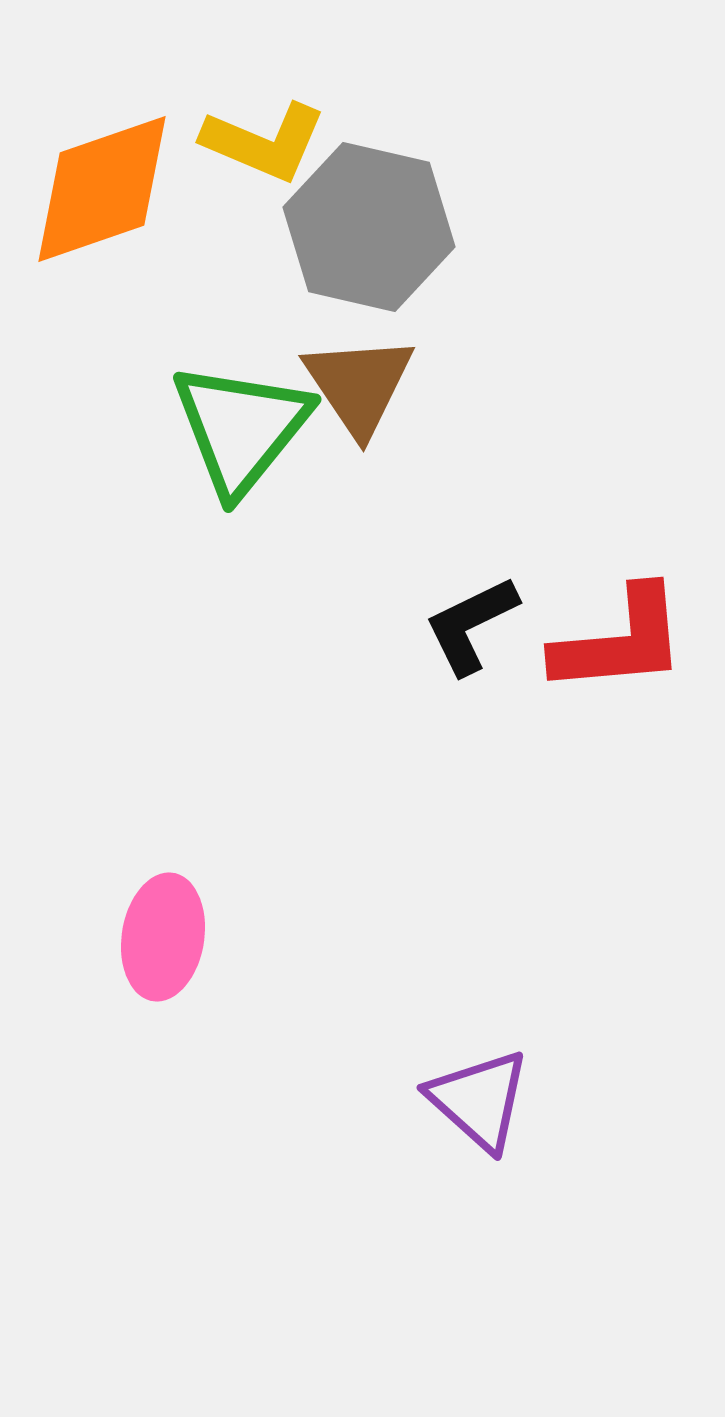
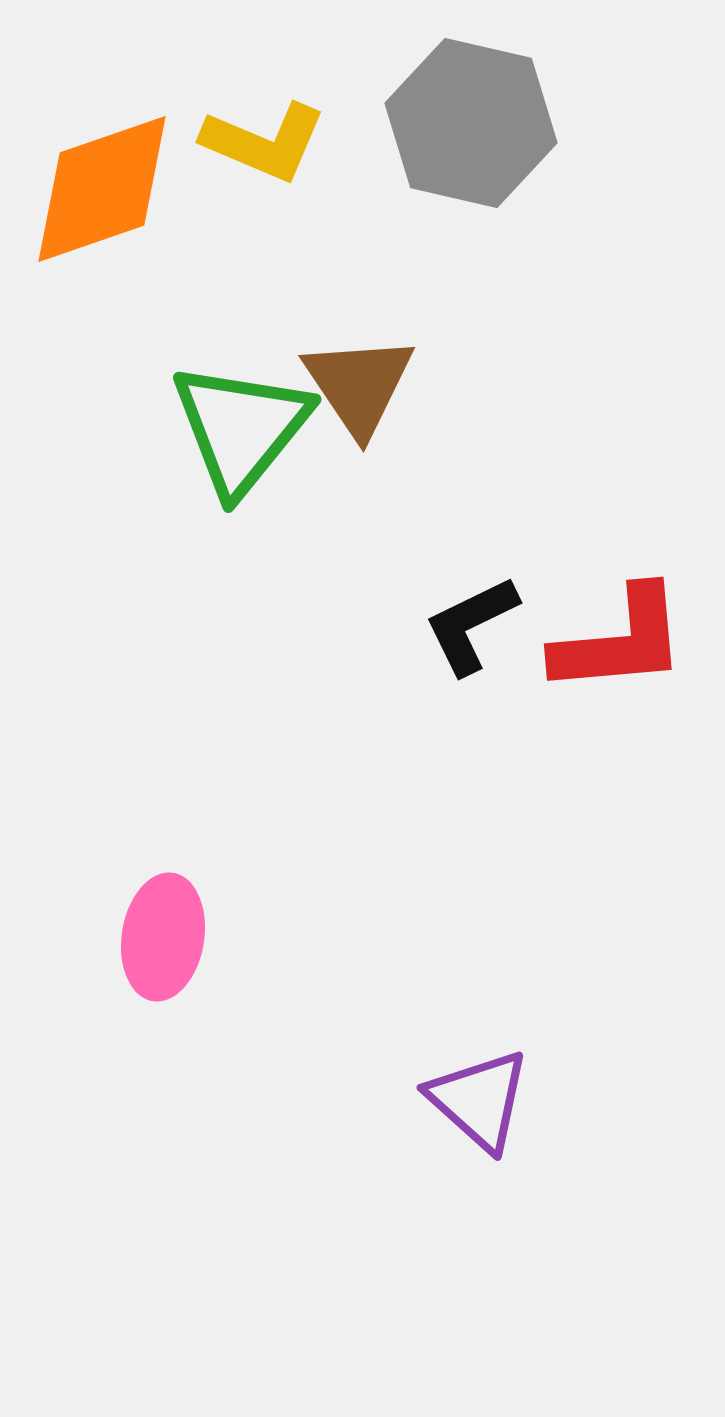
gray hexagon: moved 102 px right, 104 px up
